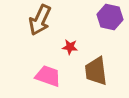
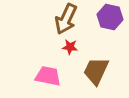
brown arrow: moved 26 px right, 1 px up
brown trapezoid: rotated 32 degrees clockwise
pink trapezoid: rotated 8 degrees counterclockwise
